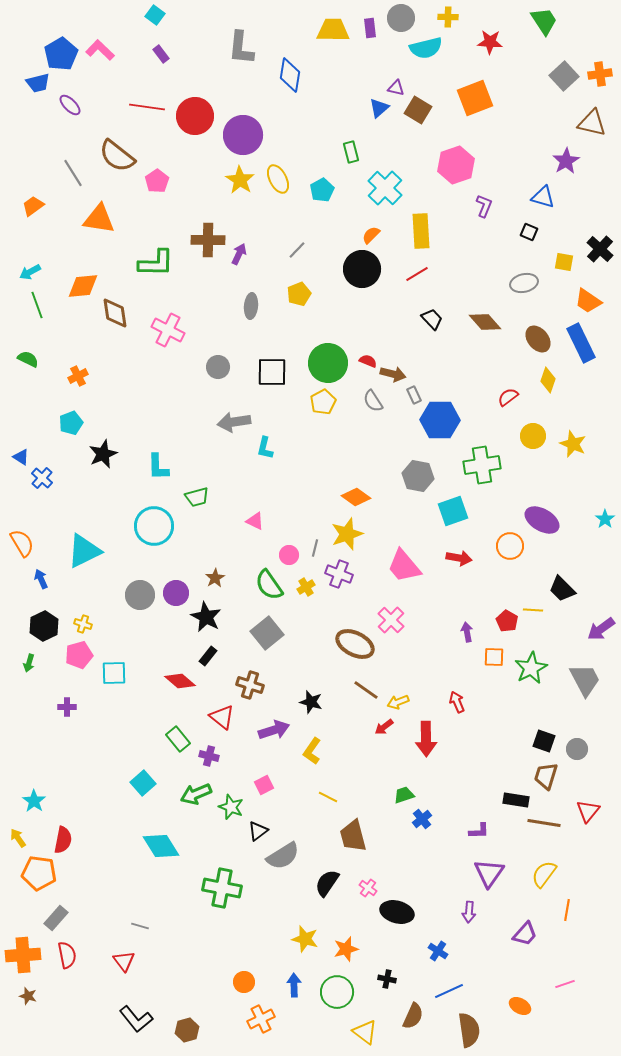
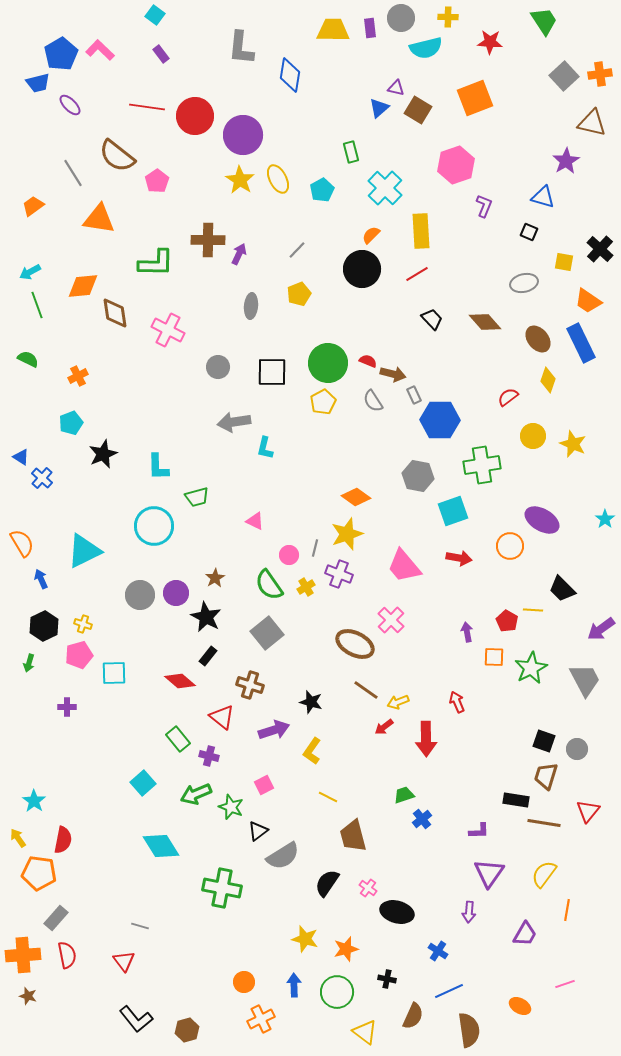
purple trapezoid at (525, 934): rotated 12 degrees counterclockwise
